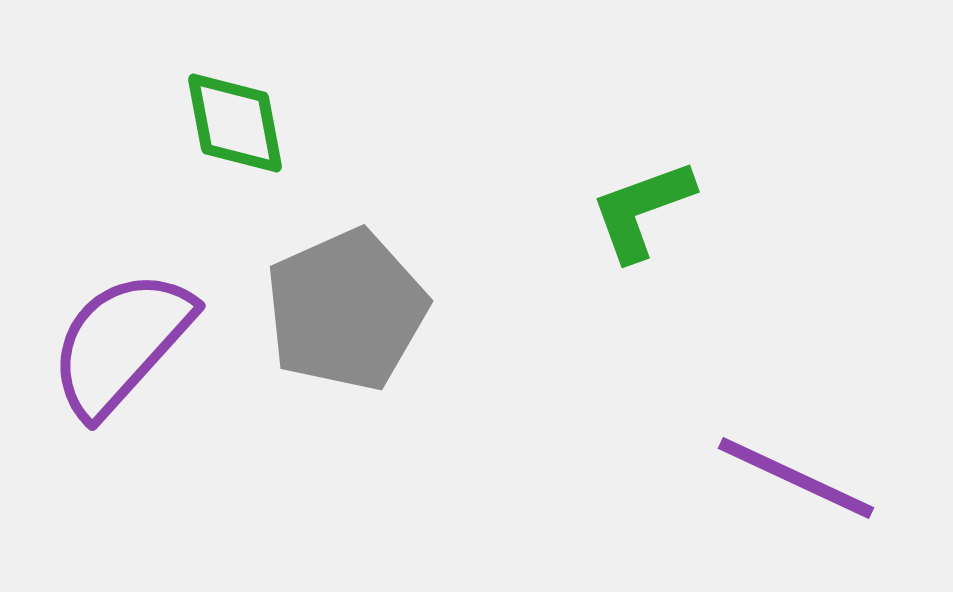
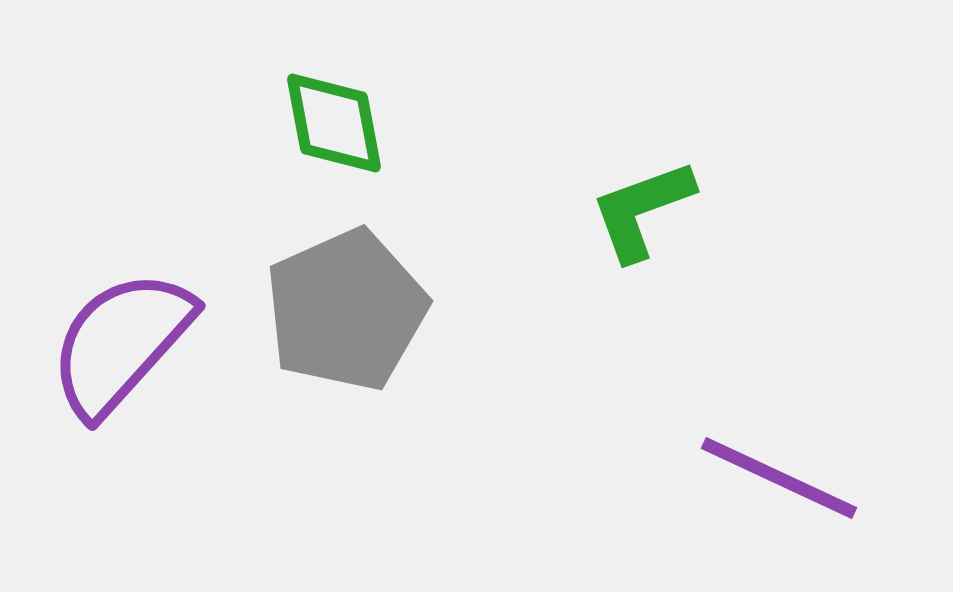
green diamond: moved 99 px right
purple line: moved 17 px left
